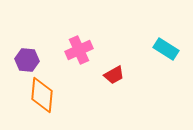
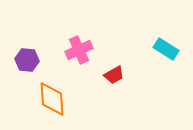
orange diamond: moved 10 px right, 4 px down; rotated 9 degrees counterclockwise
